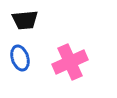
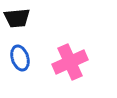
black trapezoid: moved 8 px left, 2 px up
